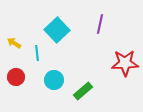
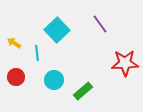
purple line: rotated 48 degrees counterclockwise
